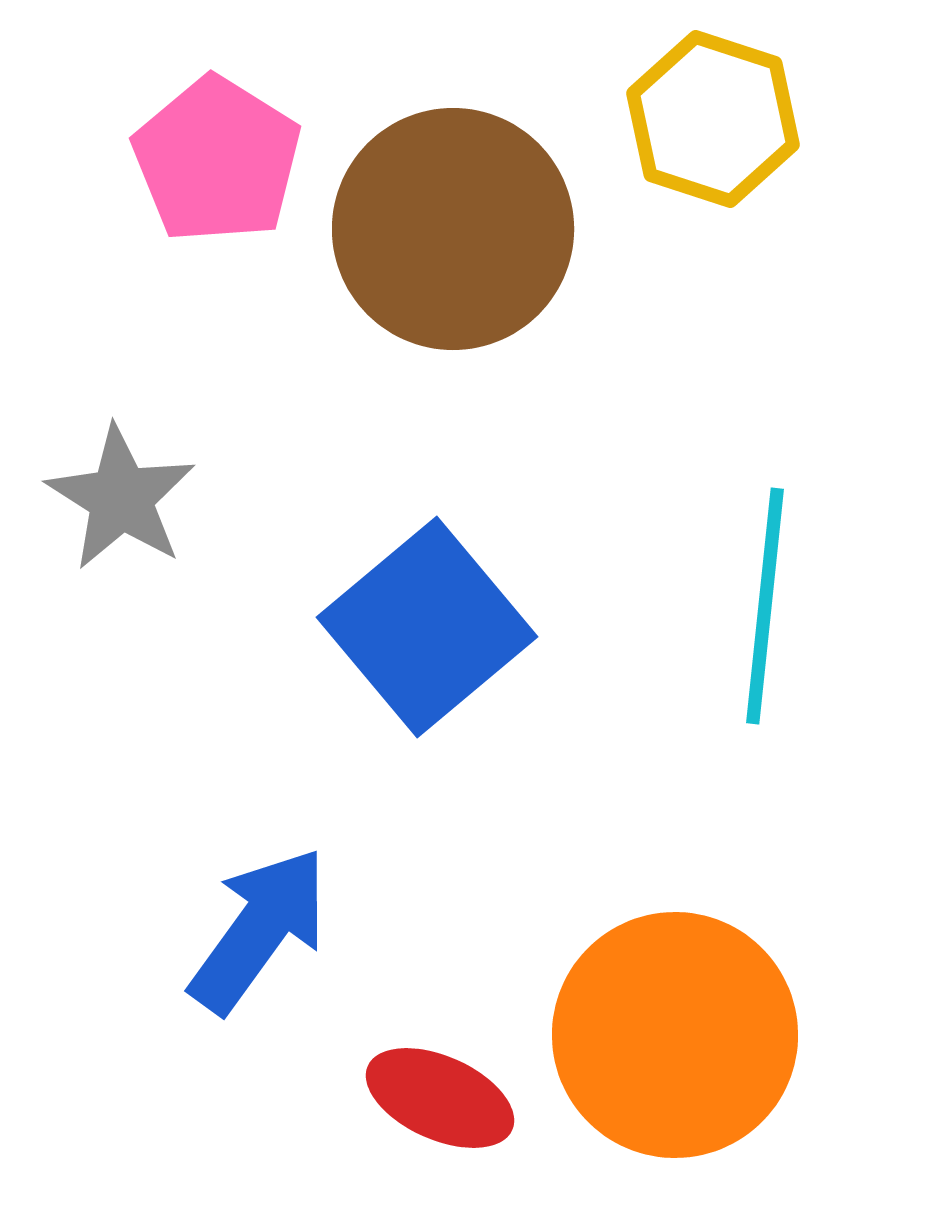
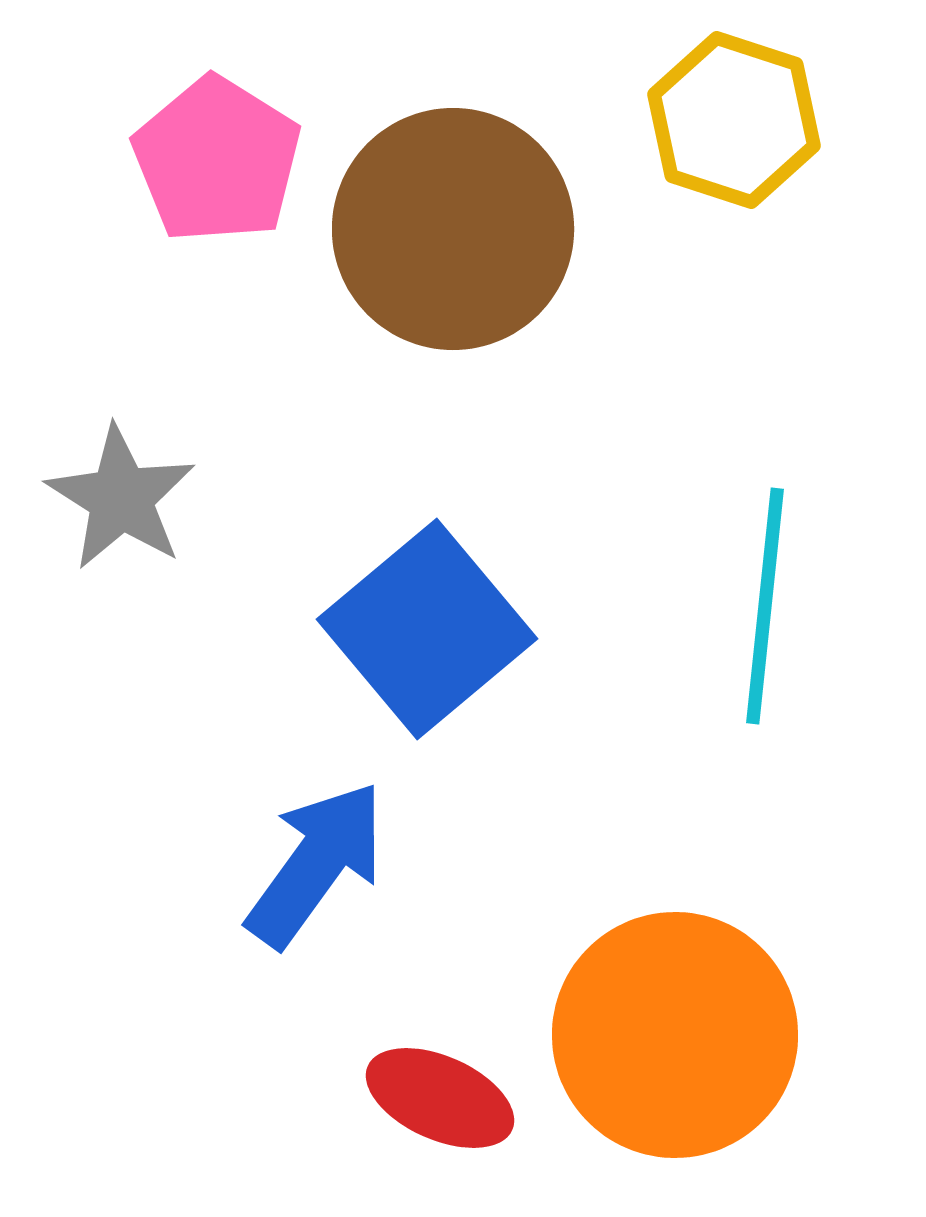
yellow hexagon: moved 21 px right, 1 px down
blue square: moved 2 px down
blue arrow: moved 57 px right, 66 px up
